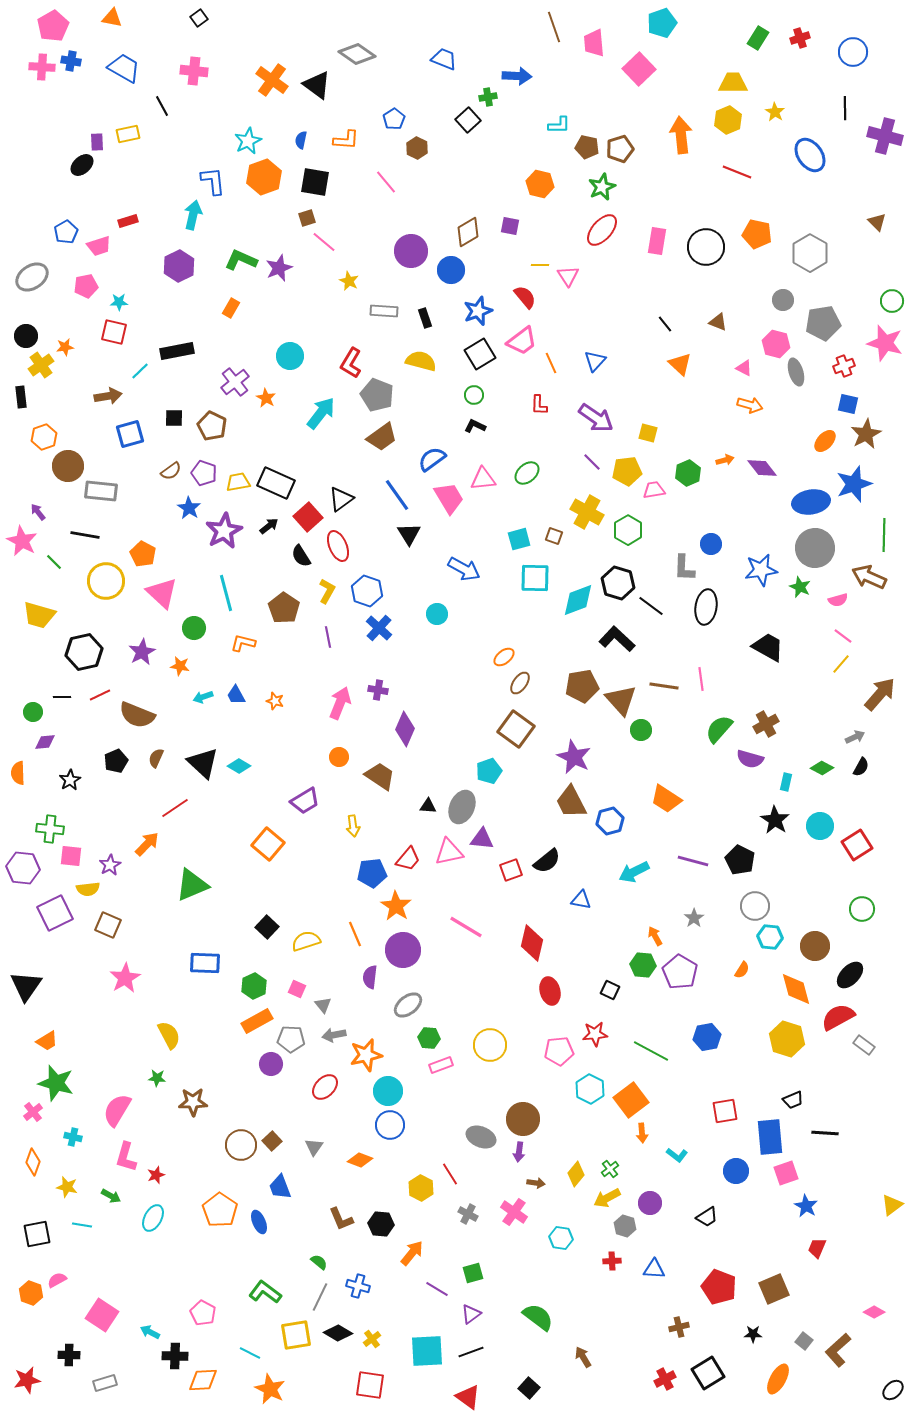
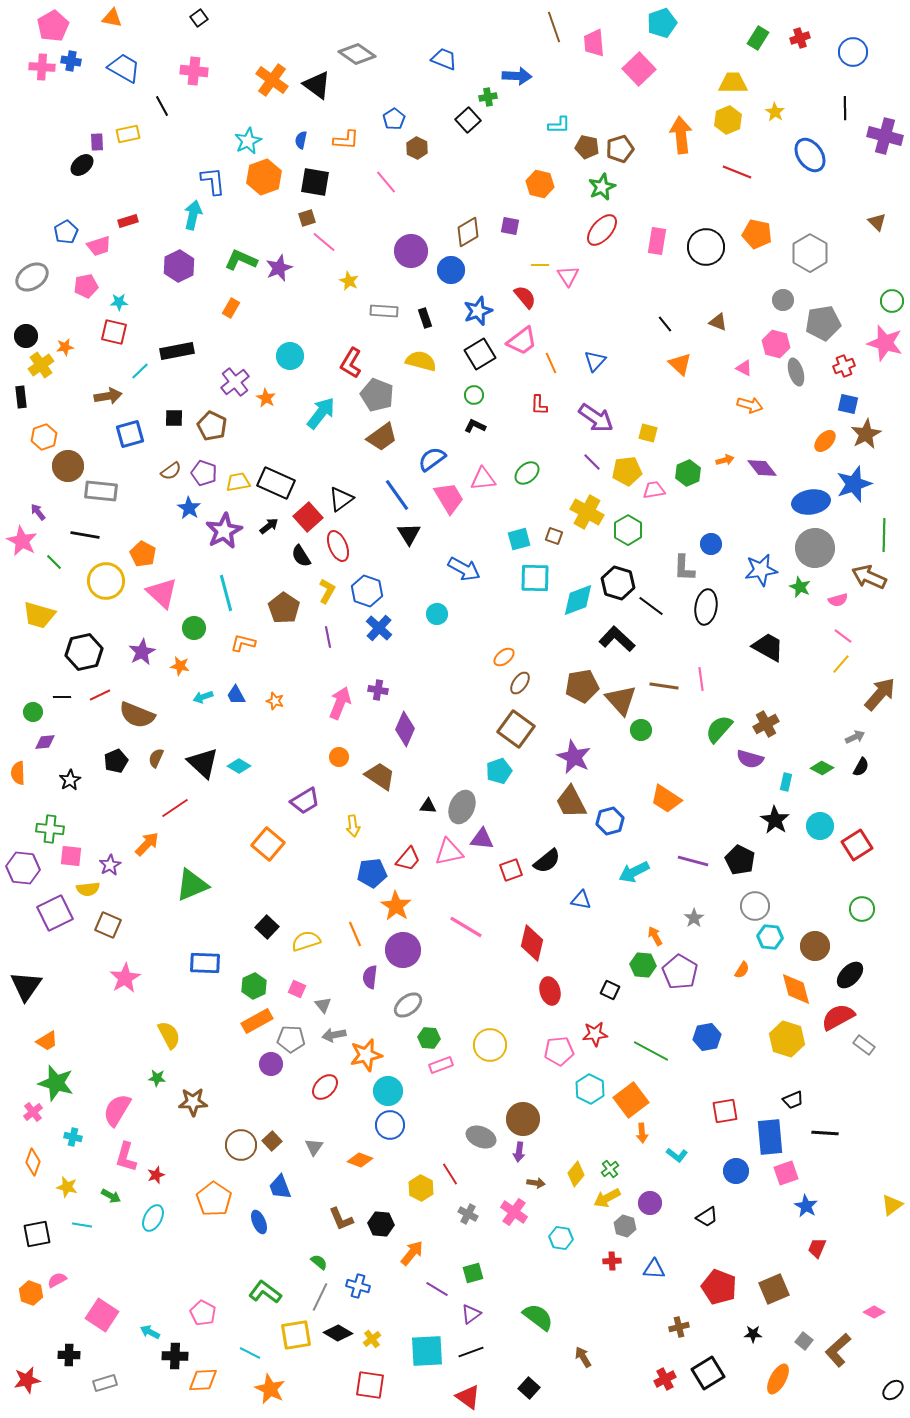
cyan pentagon at (489, 771): moved 10 px right
orange pentagon at (220, 1210): moved 6 px left, 11 px up
